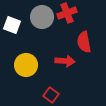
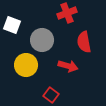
gray circle: moved 23 px down
red arrow: moved 3 px right, 5 px down; rotated 12 degrees clockwise
